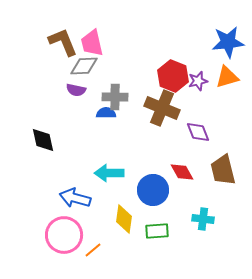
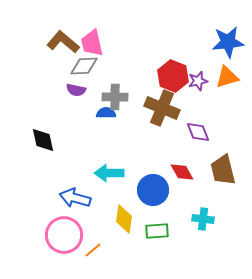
brown L-shape: rotated 28 degrees counterclockwise
